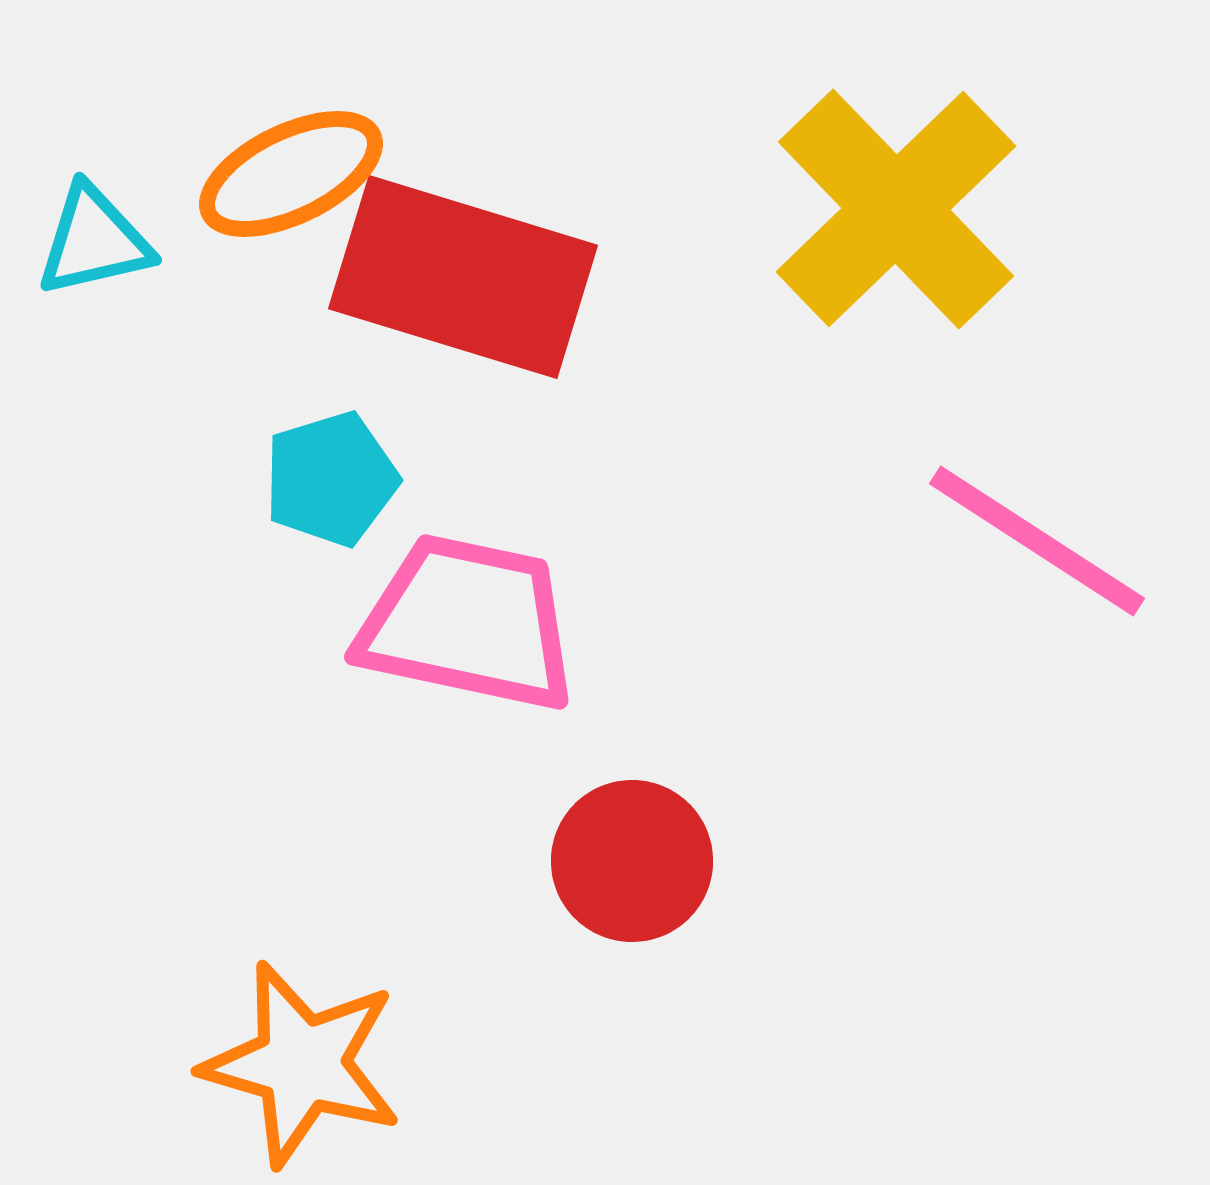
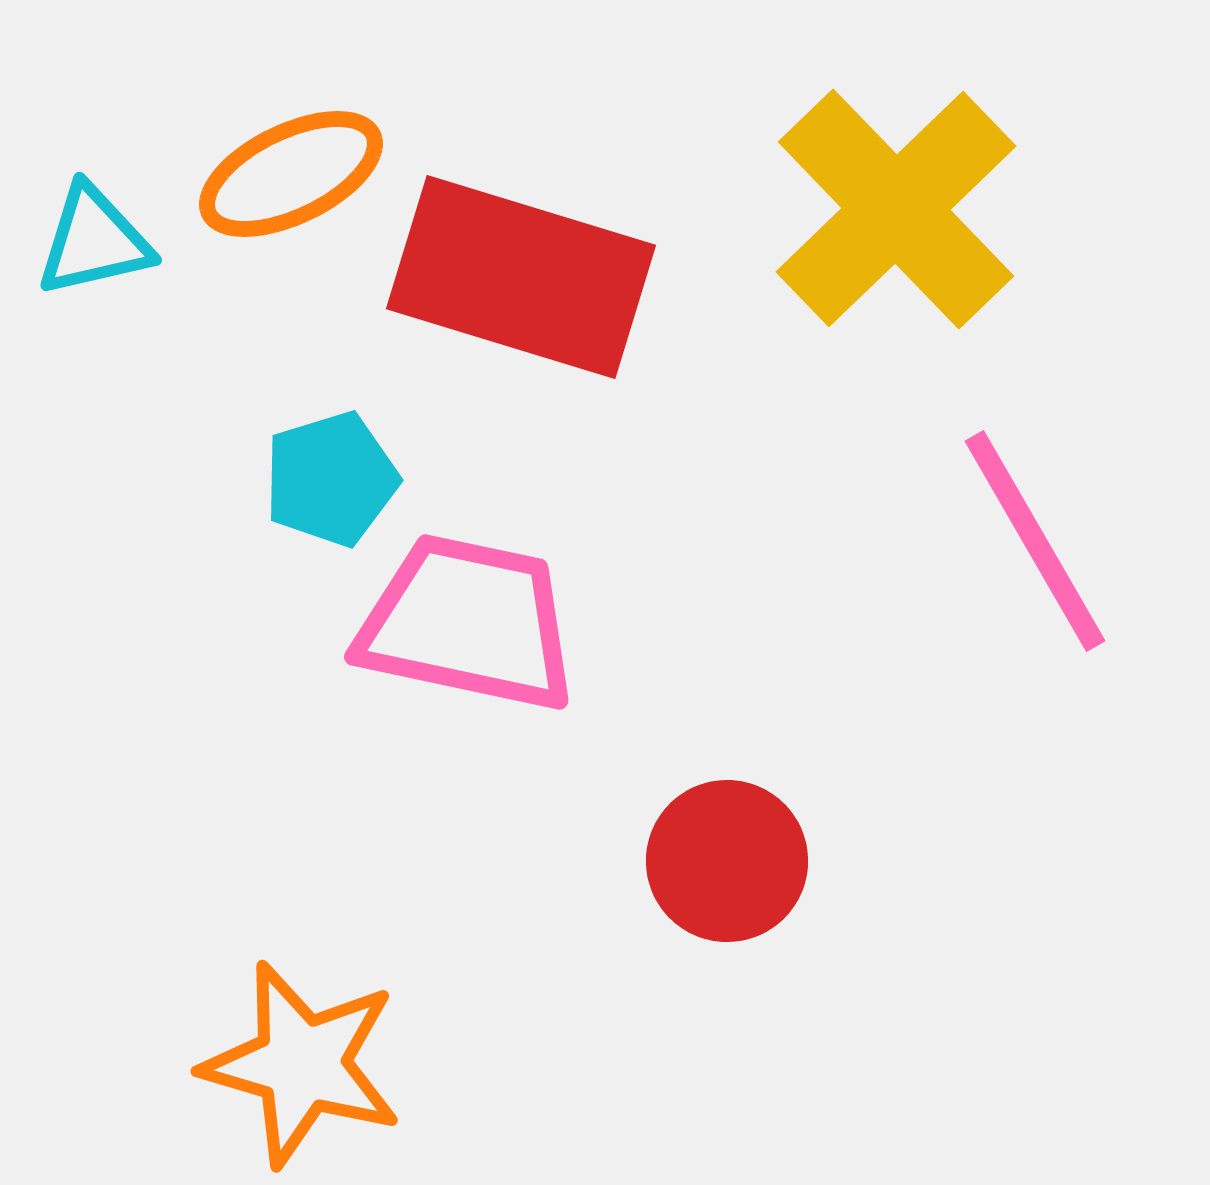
red rectangle: moved 58 px right
pink line: moved 2 px left; rotated 27 degrees clockwise
red circle: moved 95 px right
